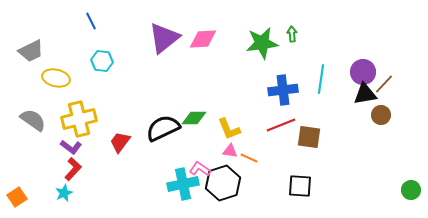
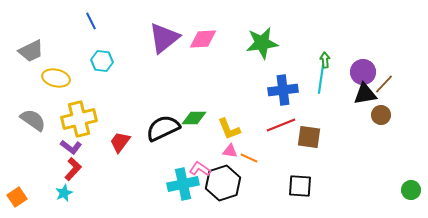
green arrow: moved 33 px right, 26 px down
